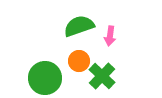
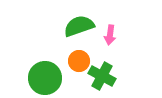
pink arrow: moved 1 px up
green cross: rotated 16 degrees counterclockwise
